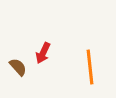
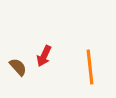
red arrow: moved 1 px right, 3 px down
